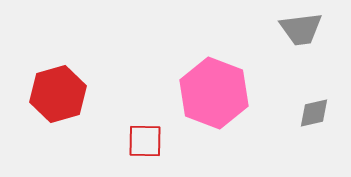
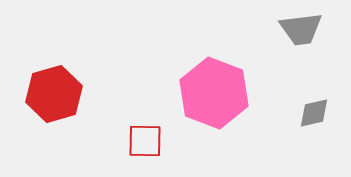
red hexagon: moved 4 px left
